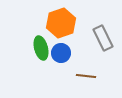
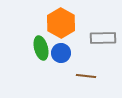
orange hexagon: rotated 12 degrees counterclockwise
gray rectangle: rotated 65 degrees counterclockwise
